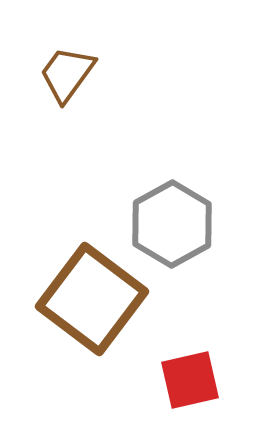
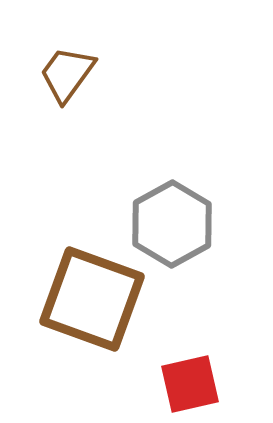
brown square: rotated 17 degrees counterclockwise
red square: moved 4 px down
